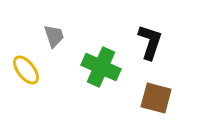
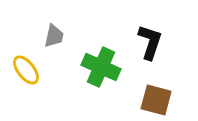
gray trapezoid: rotated 30 degrees clockwise
brown square: moved 2 px down
